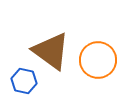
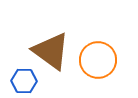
blue hexagon: rotated 10 degrees counterclockwise
